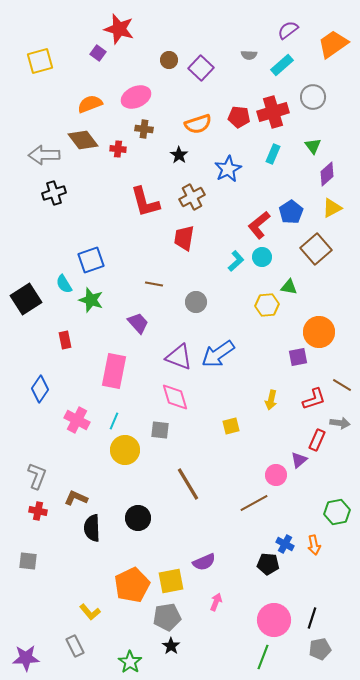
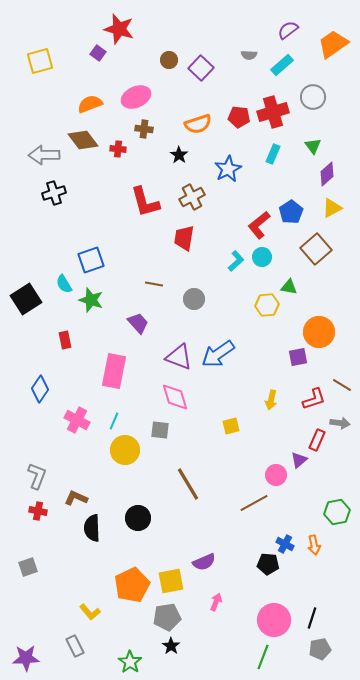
gray circle at (196, 302): moved 2 px left, 3 px up
gray square at (28, 561): moved 6 px down; rotated 24 degrees counterclockwise
